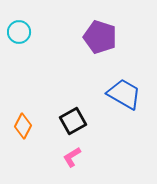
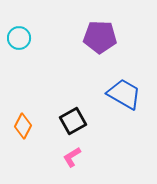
cyan circle: moved 6 px down
purple pentagon: rotated 16 degrees counterclockwise
